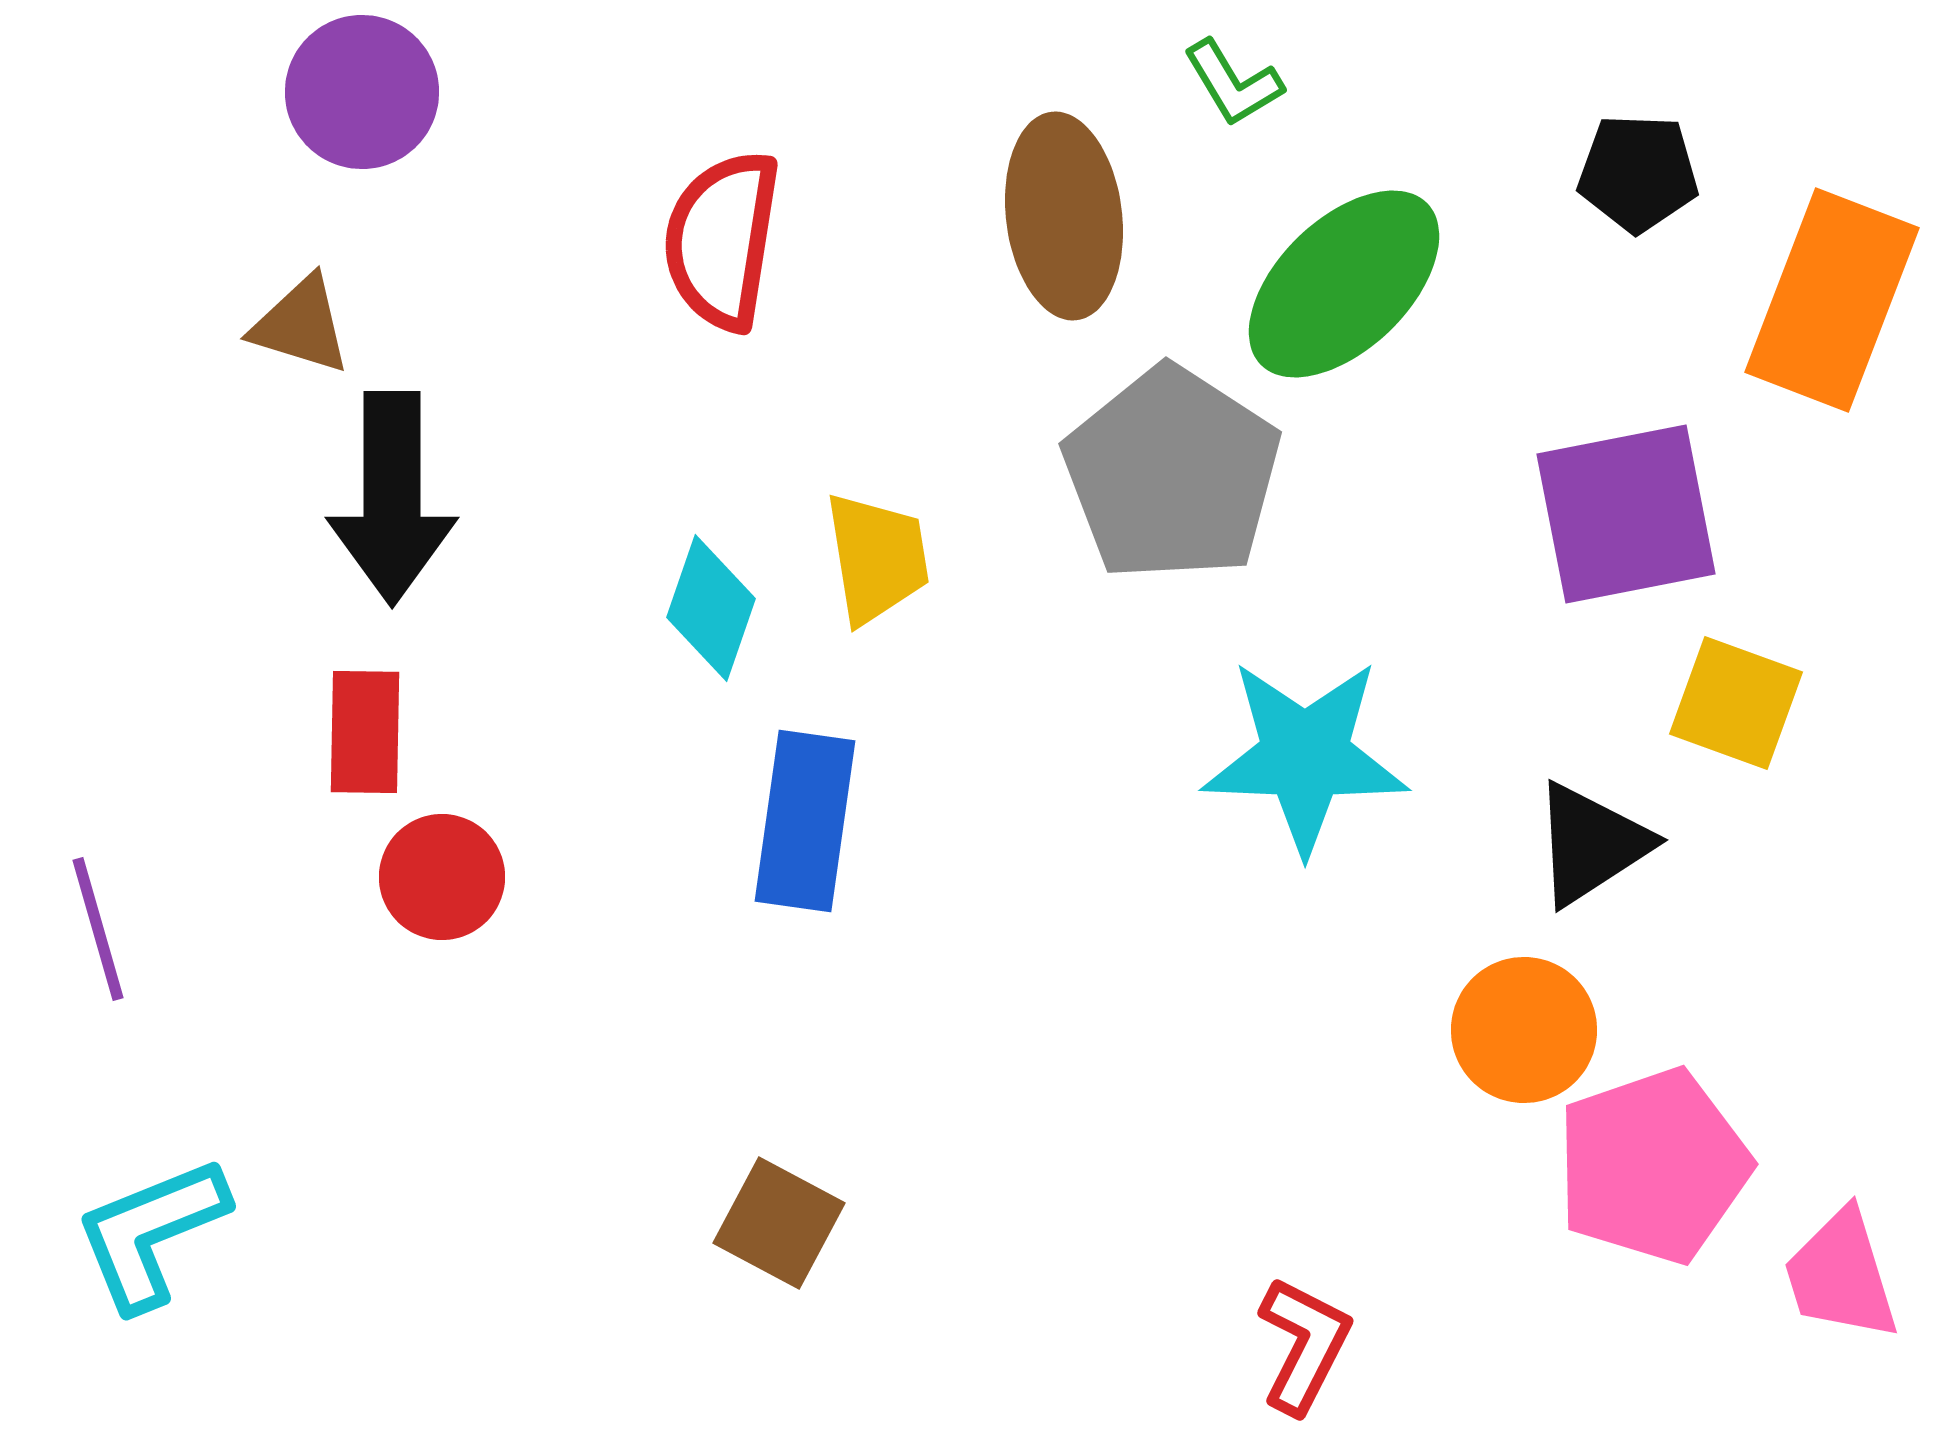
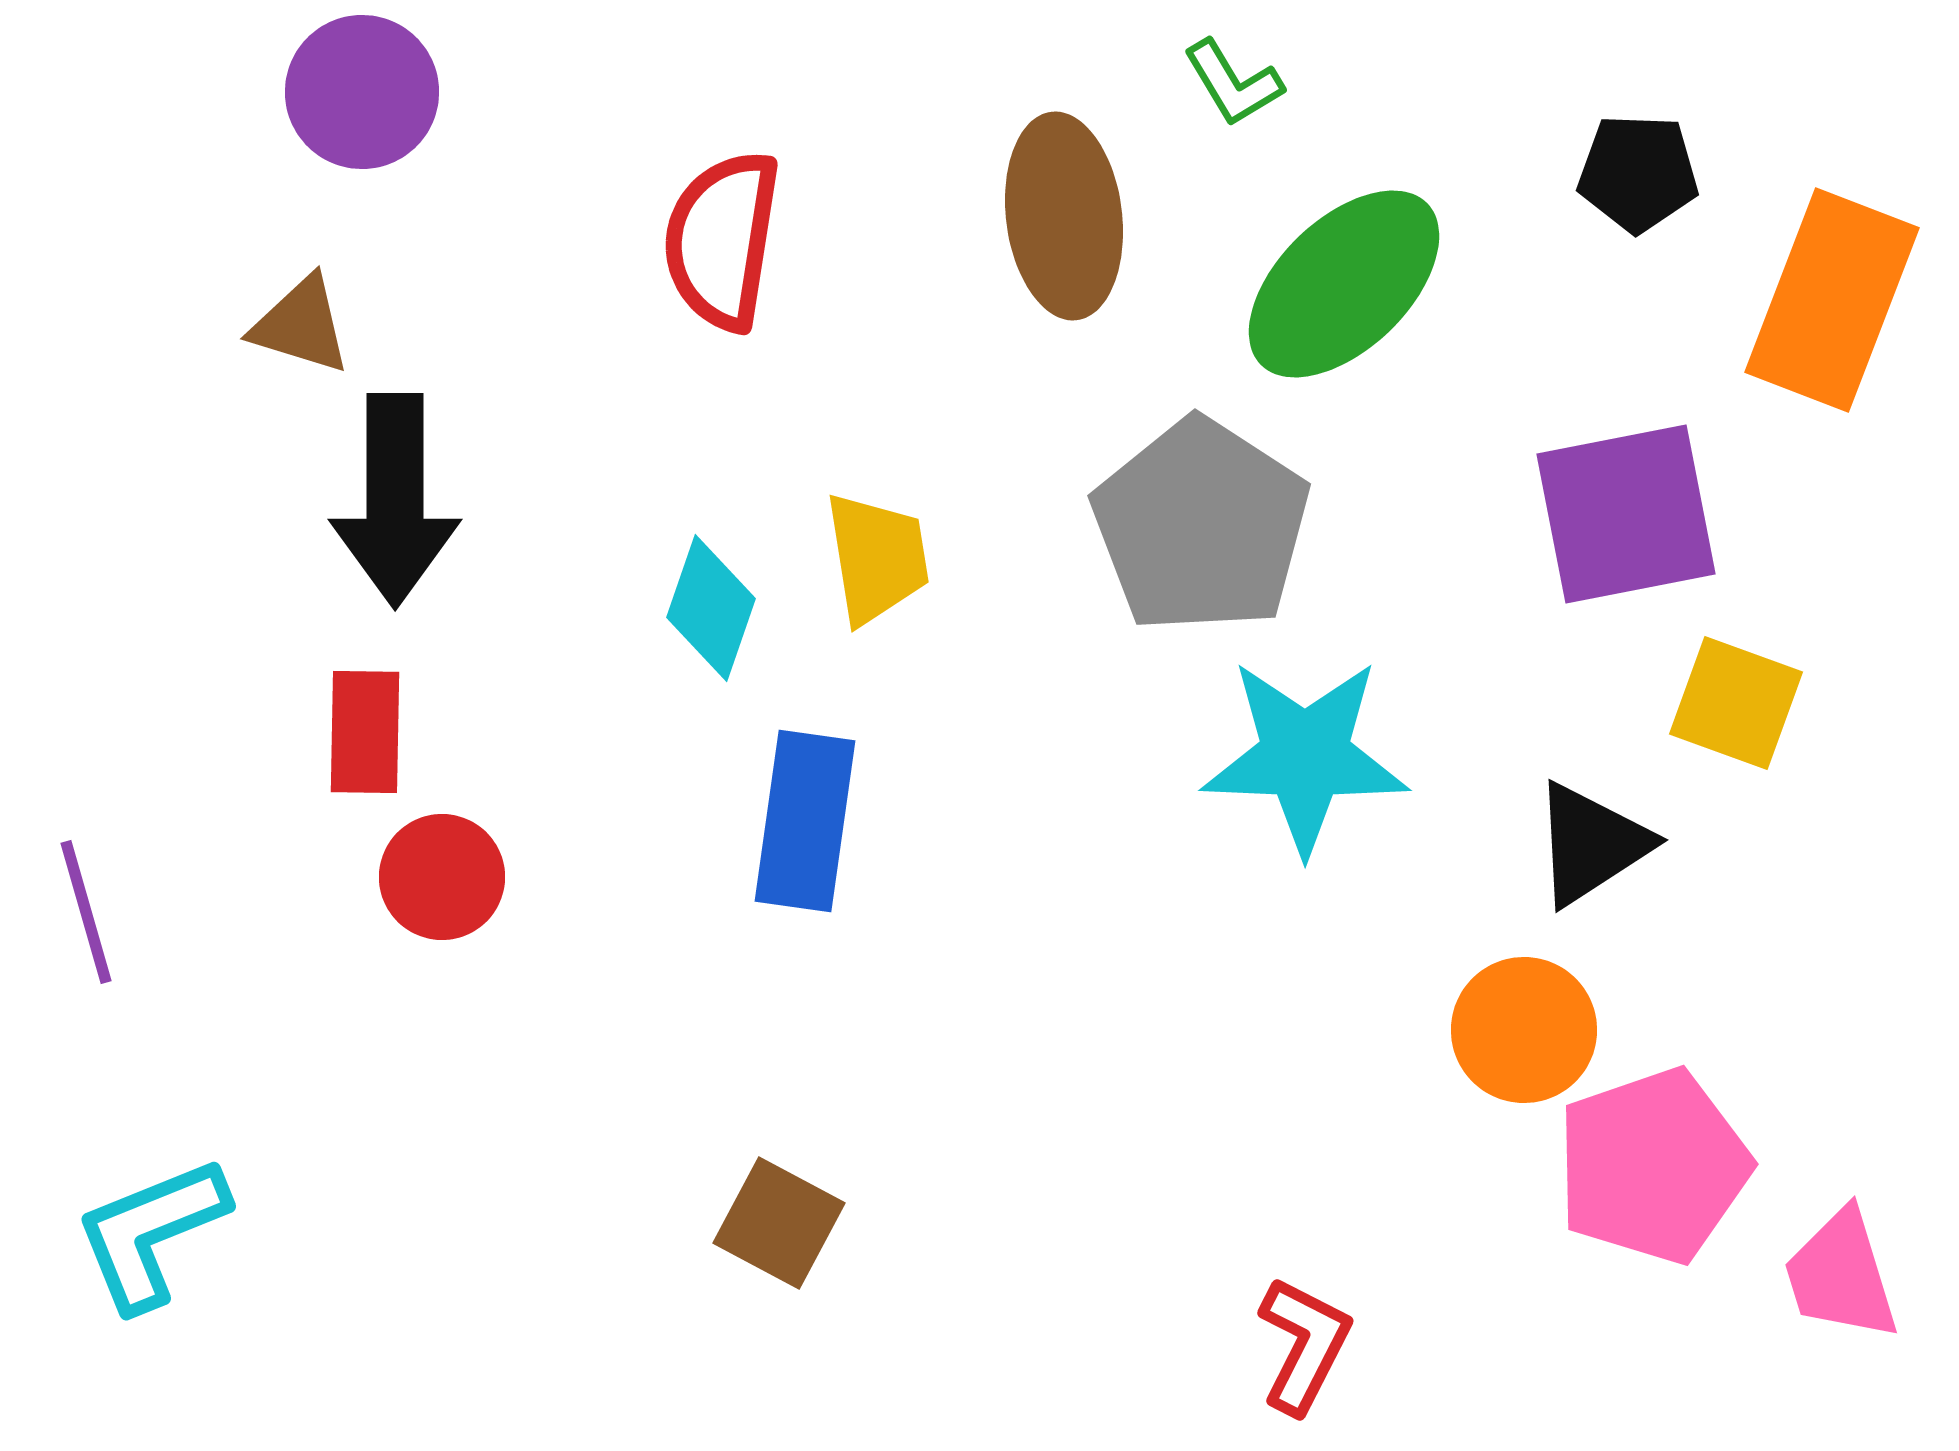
gray pentagon: moved 29 px right, 52 px down
black arrow: moved 3 px right, 2 px down
purple line: moved 12 px left, 17 px up
